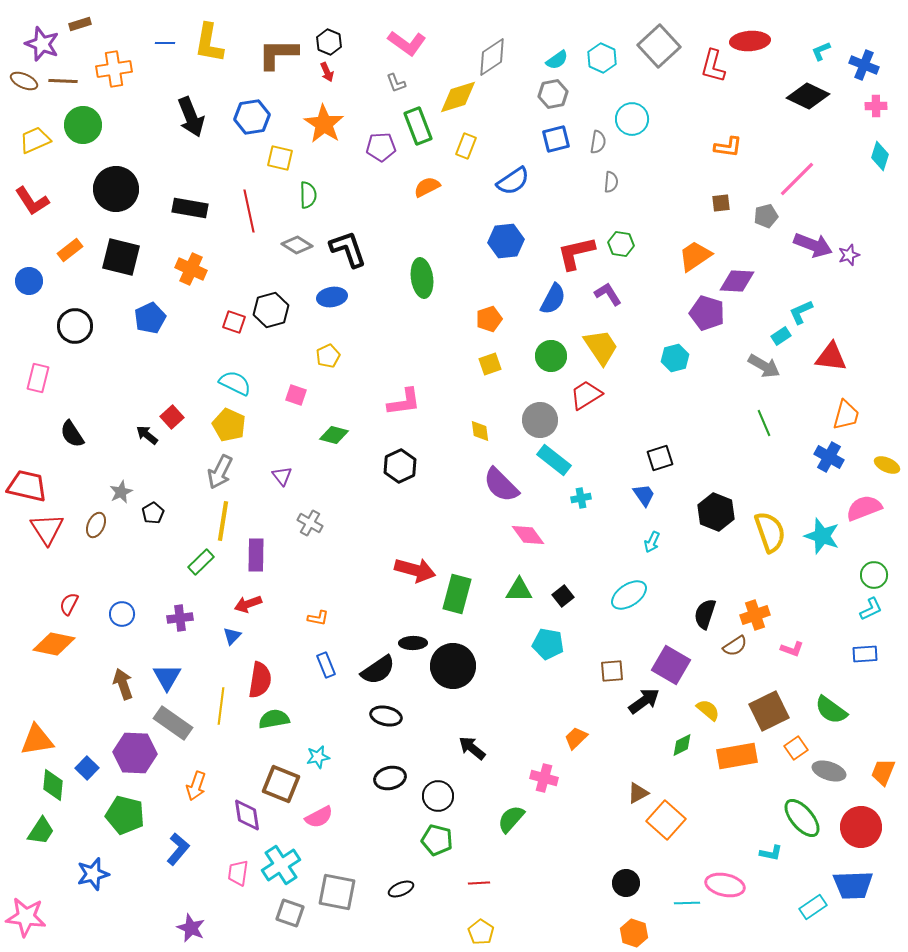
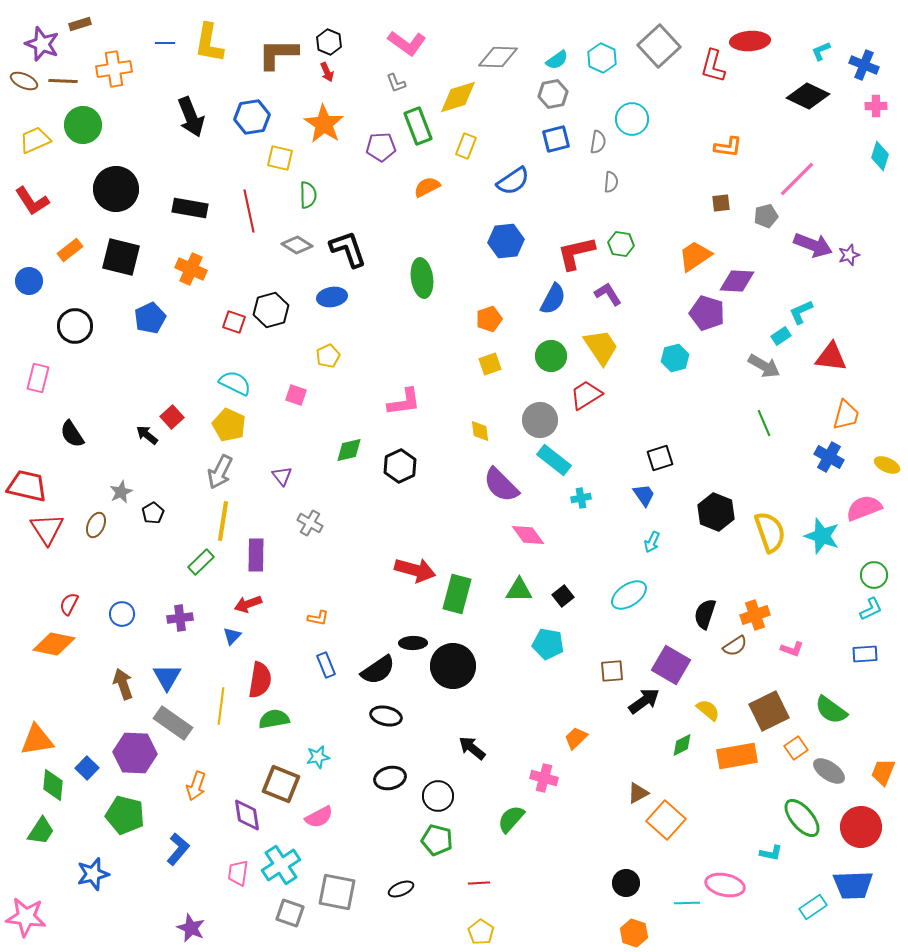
gray diamond at (492, 57): moved 6 px right; rotated 36 degrees clockwise
green diamond at (334, 435): moved 15 px right, 15 px down; rotated 28 degrees counterclockwise
gray ellipse at (829, 771): rotated 16 degrees clockwise
